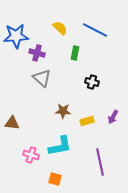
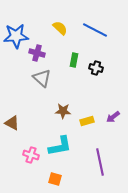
green rectangle: moved 1 px left, 7 px down
black cross: moved 4 px right, 14 px up
purple arrow: rotated 24 degrees clockwise
brown triangle: rotated 21 degrees clockwise
